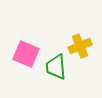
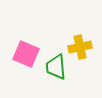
yellow cross: moved 1 px down; rotated 10 degrees clockwise
